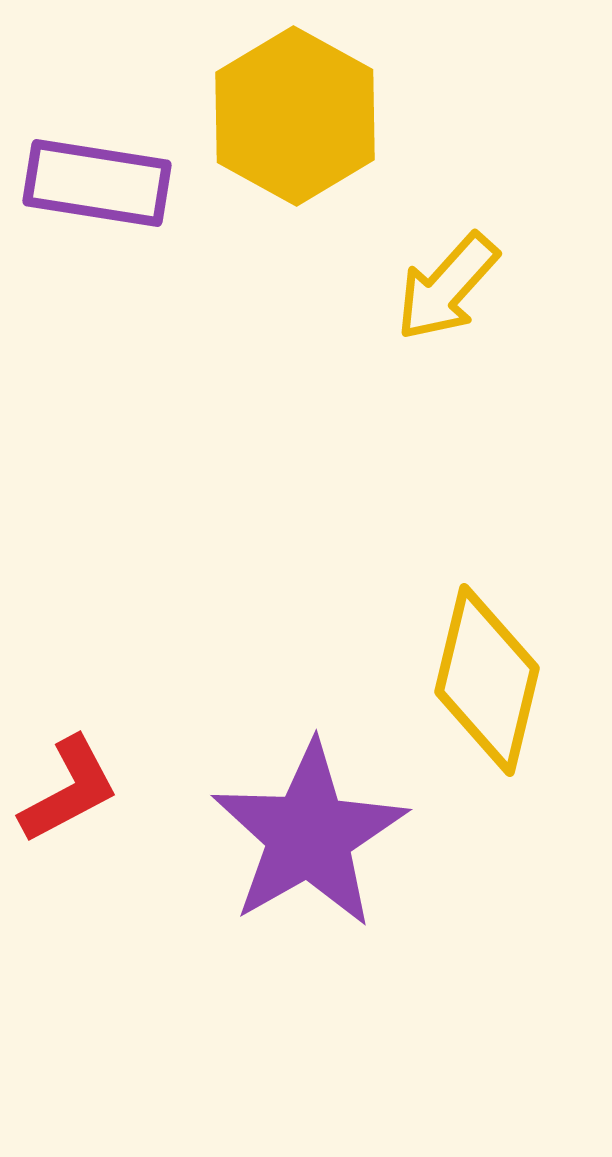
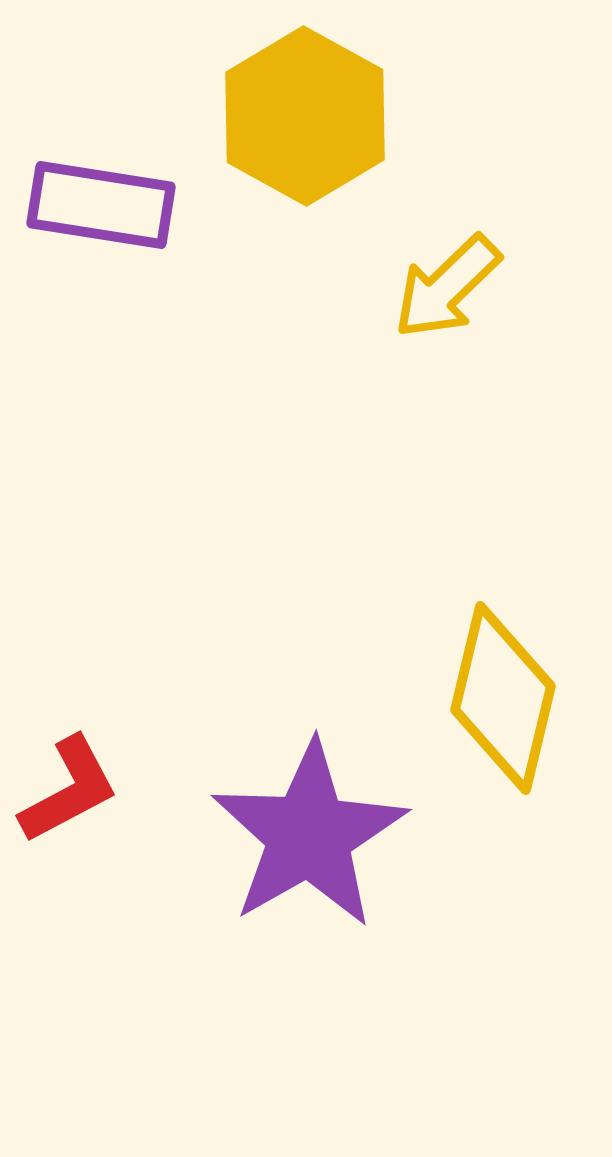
yellow hexagon: moved 10 px right
purple rectangle: moved 4 px right, 22 px down
yellow arrow: rotated 4 degrees clockwise
yellow diamond: moved 16 px right, 18 px down
